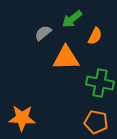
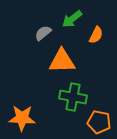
orange semicircle: moved 1 px right, 1 px up
orange triangle: moved 4 px left, 3 px down
green cross: moved 27 px left, 14 px down
orange pentagon: moved 3 px right
